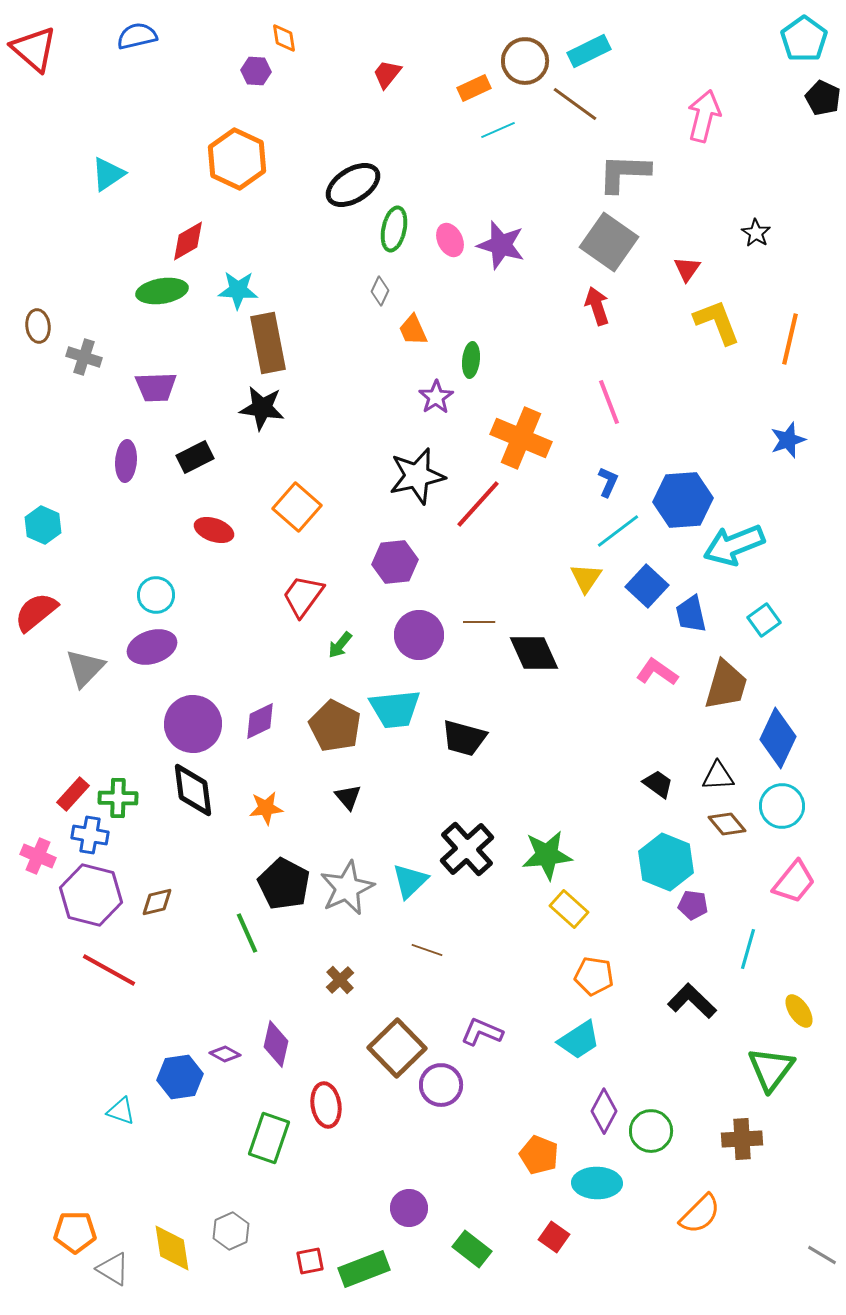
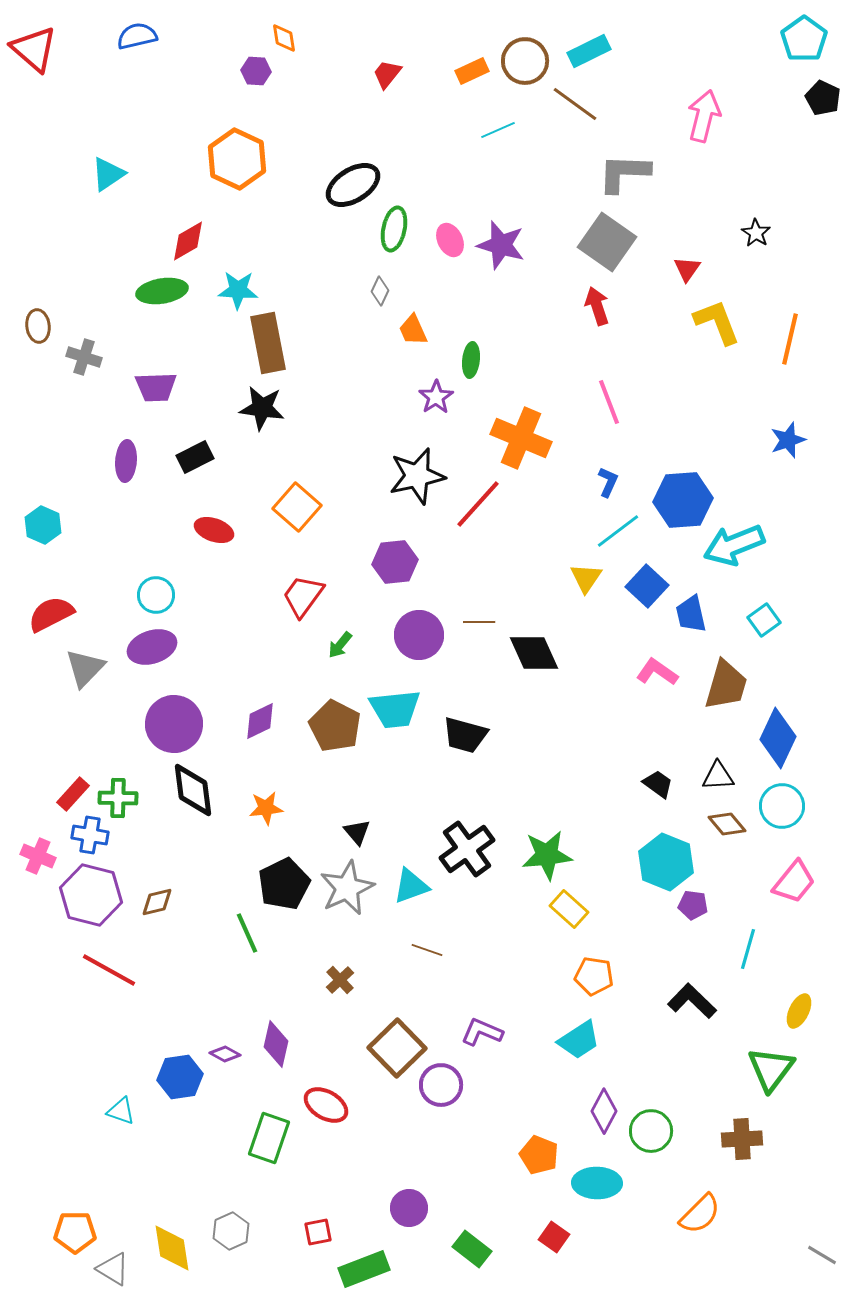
orange rectangle at (474, 88): moved 2 px left, 17 px up
gray square at (609, 242): moved 2 px left
red semicircle at (36, 612): moved 15 px right, 2 px down; rotated 12 degrees clockwise
purple circle at (193, 724): moved 19 px left
black trapezoid at (464, 738): moved 1 px right, 3 px up
black triangle at (348, 797): moved 9 px right, 35 px down
black cross at (467, 849): rotated 6 degrees clockwise
cyan triangle at (410, 881): moved 1 px right, 5 px down; rotated 24 degrees clockwise
black pentagon at (284, 884): rotated 18 degrees clockwise
yellow ellipse at (799, 1011): rotated 60 degrees clockwise
red ellipse at (326, 1105): rotated 51 degrees counterclockwise
red square at (310, 1261): moved 8 px right, 29 px up
